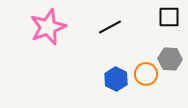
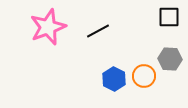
black line: moved 12 px left, 4 px down
orange circle: moved 2 px left, 2 px down
blue hexagon: moved 2 px left
